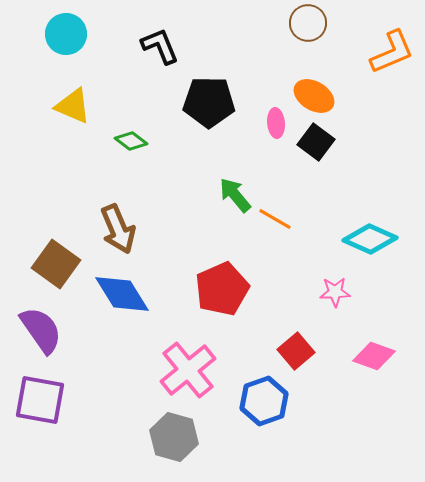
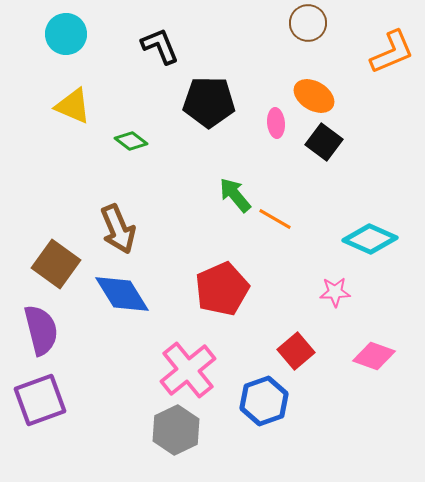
black square: moved 8 px right
purple semicircle: rotated 21 degrees clockwise
purple square: rotated 30 degrees counterclockwise
gray hexagon: moved 2 px right, 7 px up; rotated 18 degrees clockwise
